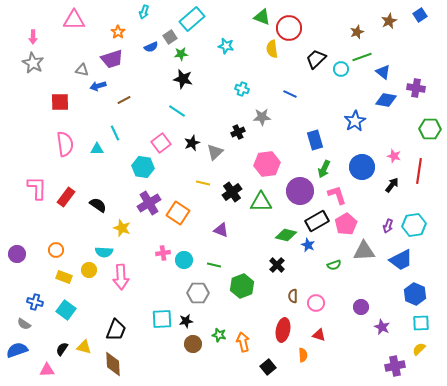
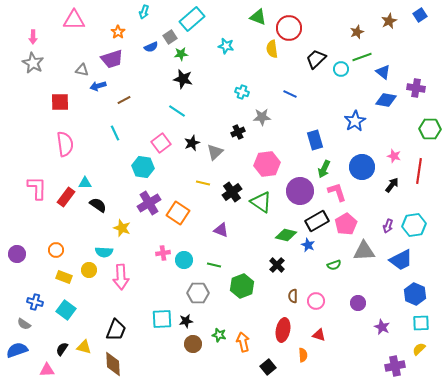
green triangle at (262, 17): moved 4 px left
cyan cross at (242, 89): moved 3 px down
cyan triangle at (97, 149): moved 12 px left, 34 px down
pink L-shape at (337, 195): moved 3 px up
green triangle at (261, 202): rotated 35 degrees clockwise
pink circle at (316, 303): moved 2 px up
purple circle at (361, 307): moved 3 px left, 4 px up
